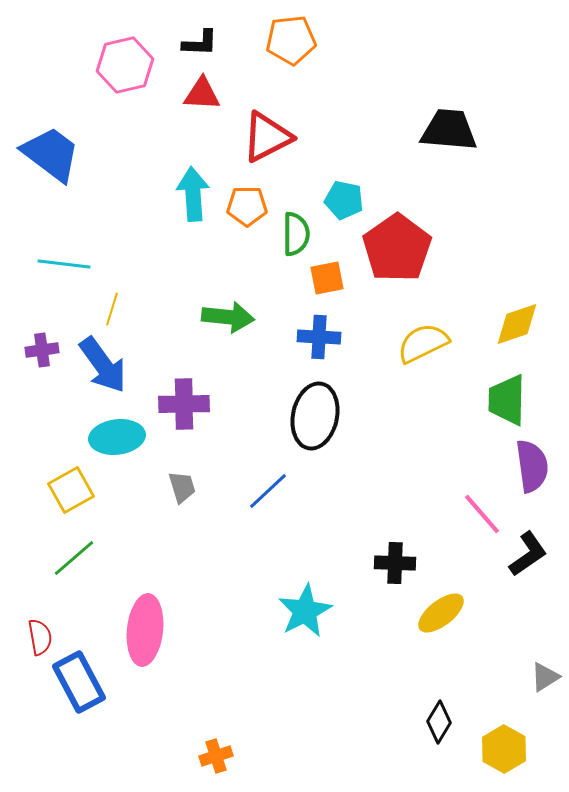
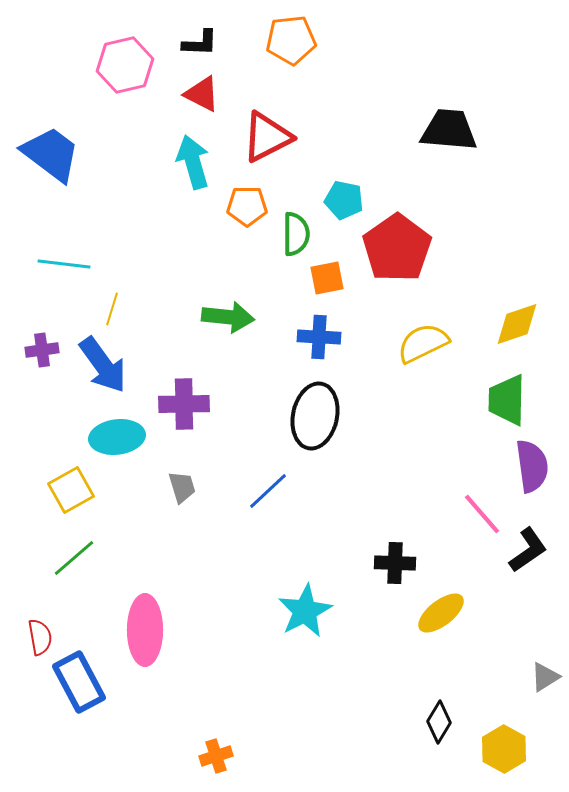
red triangle at (202, 94): rotated 24 degrees clockwise
cyan arrow at (193, 194): moved 32 px up; rotated 12 degrees counterclockwise
black L-shape at (528, 554): moved 4 px up
pink ellipse at (145, 630): rotated 6 degrees counterclockwise
